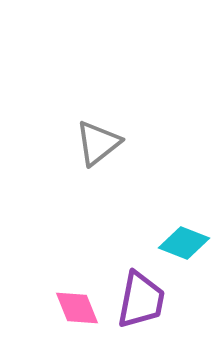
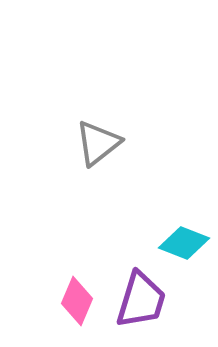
purple trapezoid: rotated 6 degrees clockwise
pink diamond: moved 7 px up; rotated 45 degrees clockwise
